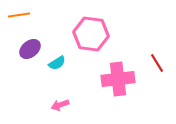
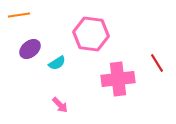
pink arrow: rotated 114 degrees counterclockwise
